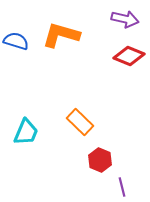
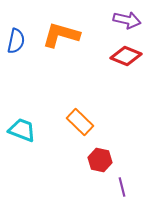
purple arrow: moved 2 px right, 1 px down
blue semicircle: rotated 85 degrees clockwise
red diamond: moved 3 px left
cyan trapezoid: moved 4 px left, 2 px up; rotated 92 degrees counterclockwise
red hexagon: rotated 10 degrees counterclockwise
